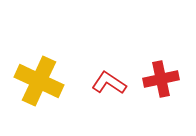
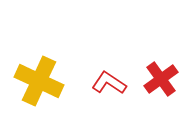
red cross: rotated 24 degrees counterclockwise
